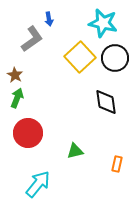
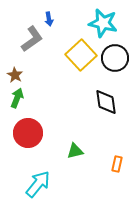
yellow square: moved 1 px right, 2 px up
